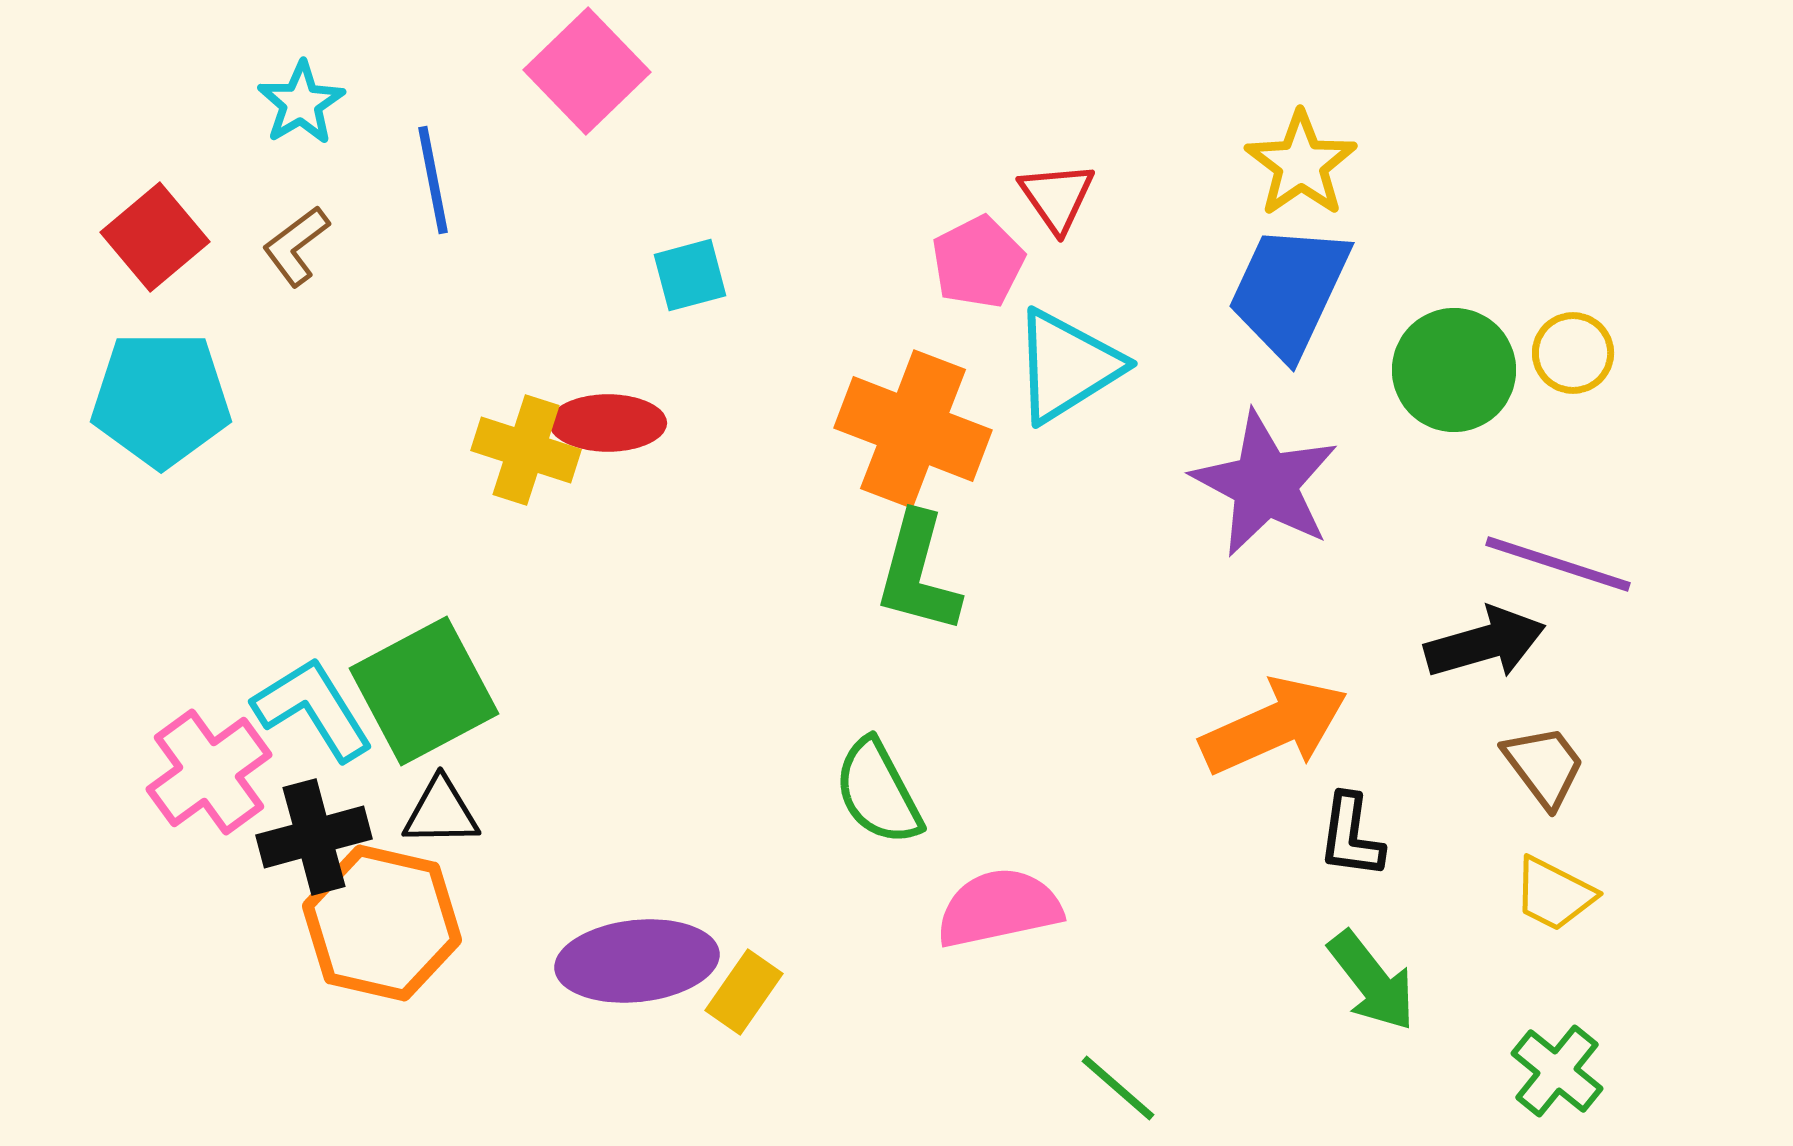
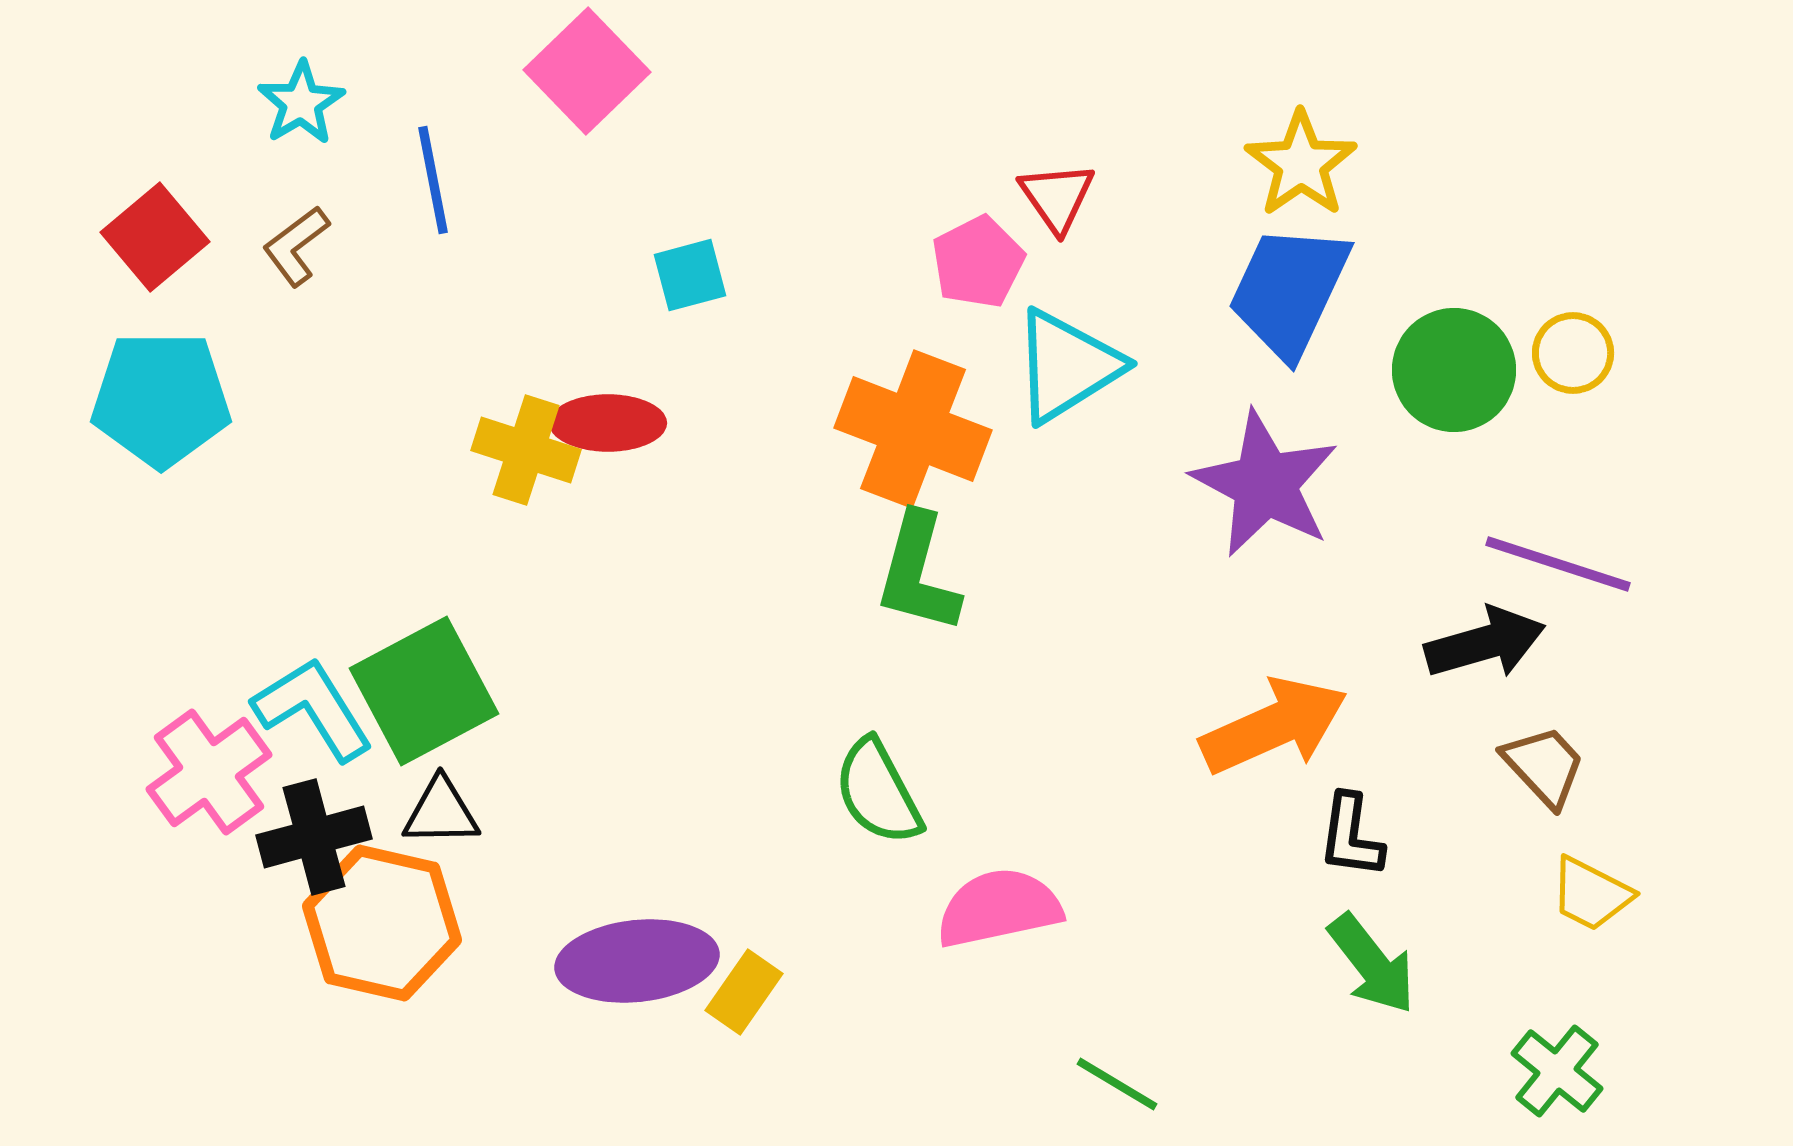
brown trapezoid: rotated 6 degrees counterclockwise
yellow trapezoid: moved 37 px right
green arrow: moved 17 px up
green line: moved 1 px left, 4 px up; rotated 10 degrees counterclockwise
